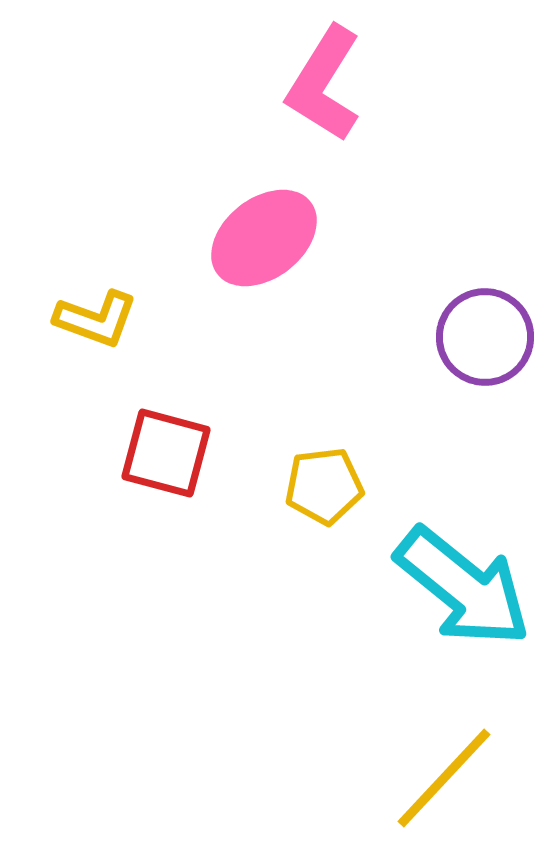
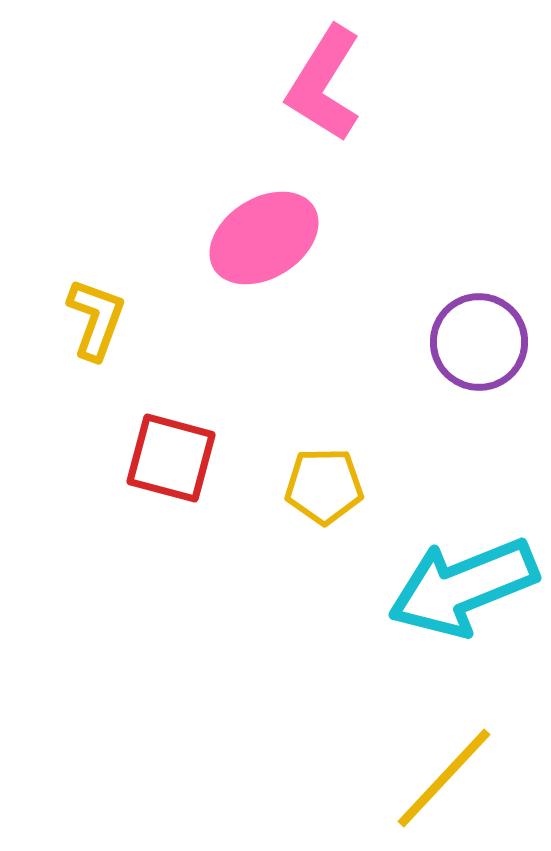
pink ellipse: rotated 6 degrees clockwise
yellow L-shape: rotated 90 degrees counterclockwise
purple circle: moved 6 px left, 5 px down
red square: moved 5 px right, 5 px down
yellow pentagon: rotated 6 degrees clockwise
cyan arrow: rotated 119 degrees clockwise
